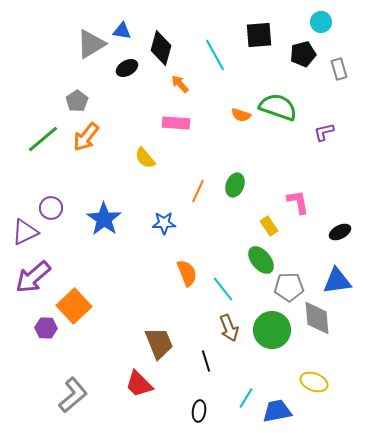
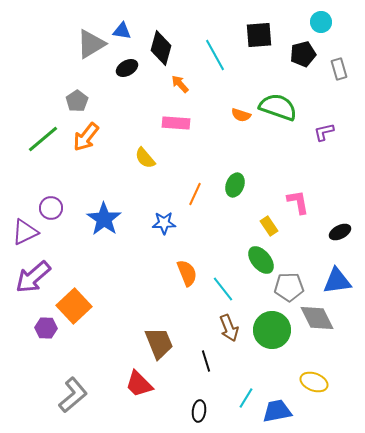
orange line at (198, 191): moved 3 px left, 3 px down
gray diamond at (317, 318): rotated 21 degrees counterclockwise
